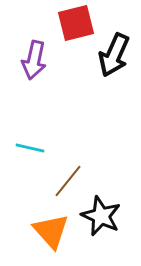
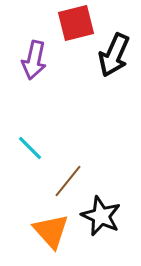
cyan line: rotated 32 degrees clockwise
